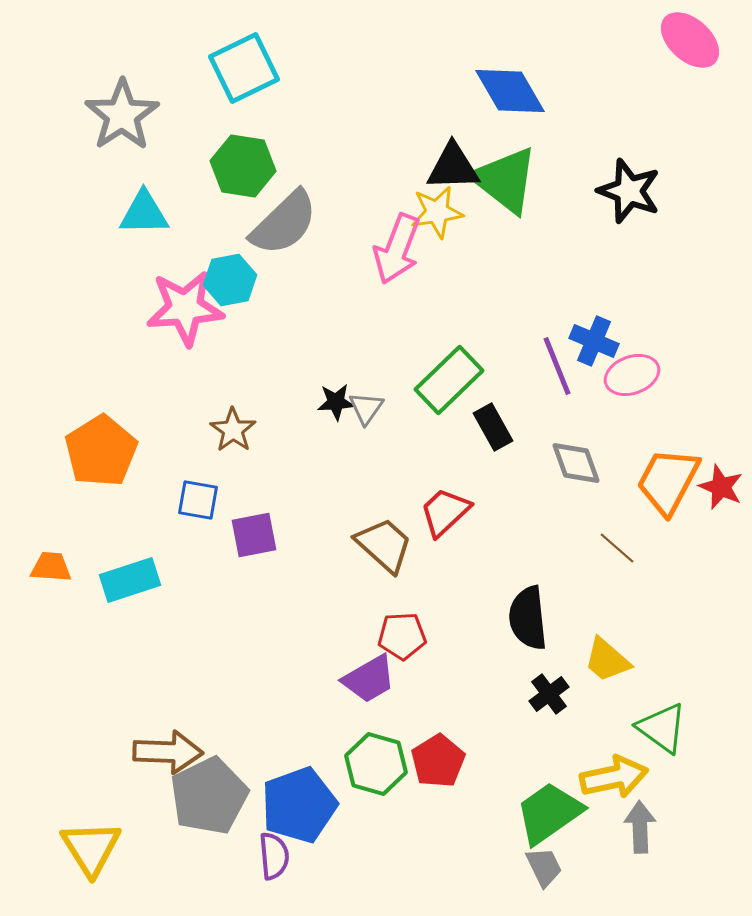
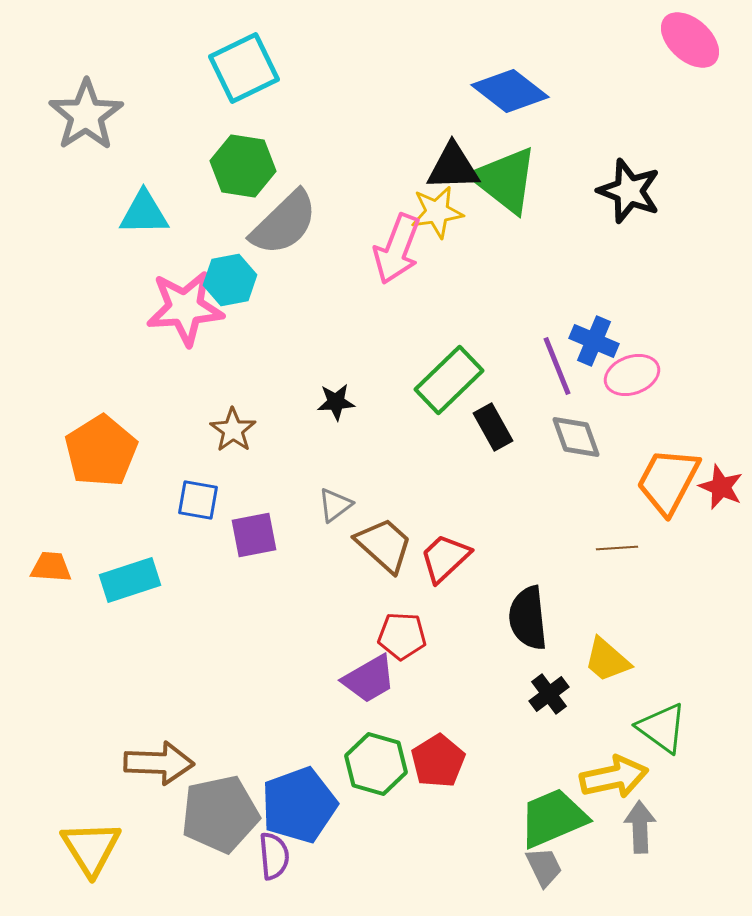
blue diamond at (510, 91): rotated 22 degrees counterclockwise
gray star at (122, 115): moved 36 px left
gray triangle at (366, 408): moved 31 px left, 97 px down; rotated 18 degrees clockwise
gray diamond at (576, 463): moved 26 px up
red trapezoid at (445, 512): moved 46 px down
brown line at (617, 548): rotated 45 degrees counterclockwise
red pentagon at (402, 636): rotated 6 degrees clockwise
brown arrow at (168, 752): moved 9 px left, 11 px down
gray pentagon at (209, 796): moved 11 px right, 18 px down; rotated 14 degrees clockwise
green trapezoid at (549, 813): moved 4 px right, 5 px down; rotated 12 degrees clockwise
